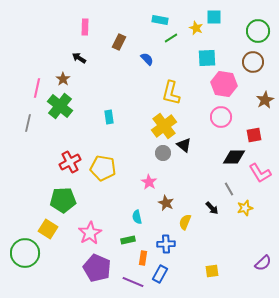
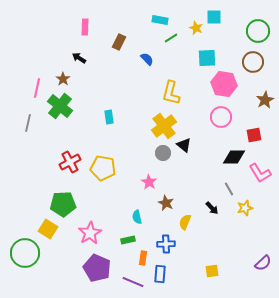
green pentagon at (63, 200): moved 4 px down
blue rectangle at (160, 274): rotated 24 degrees counterclockwise
